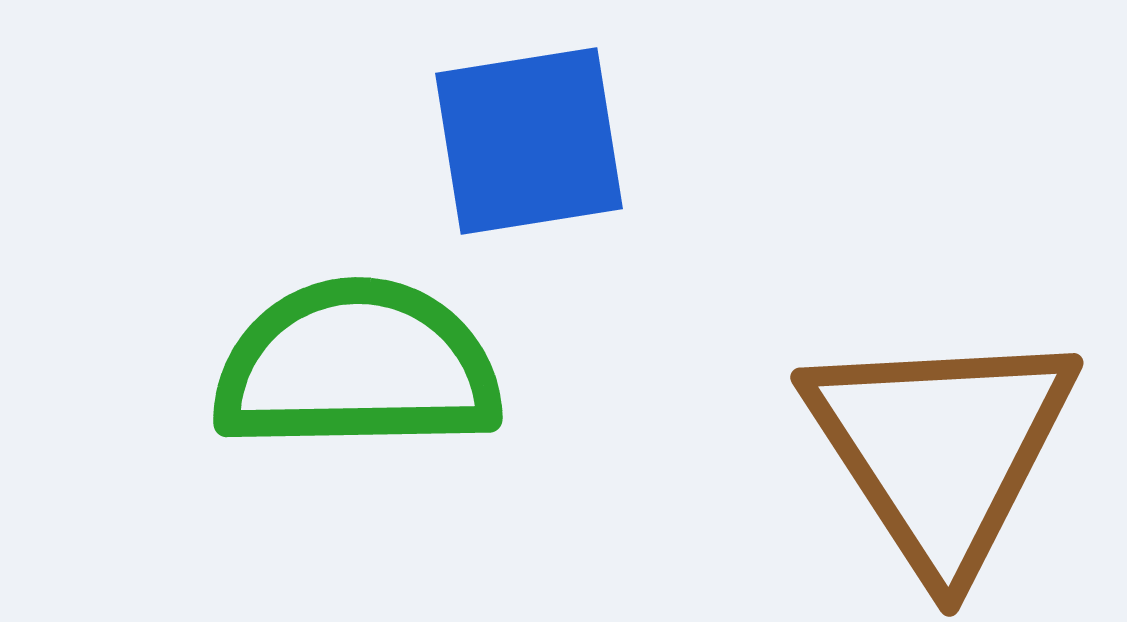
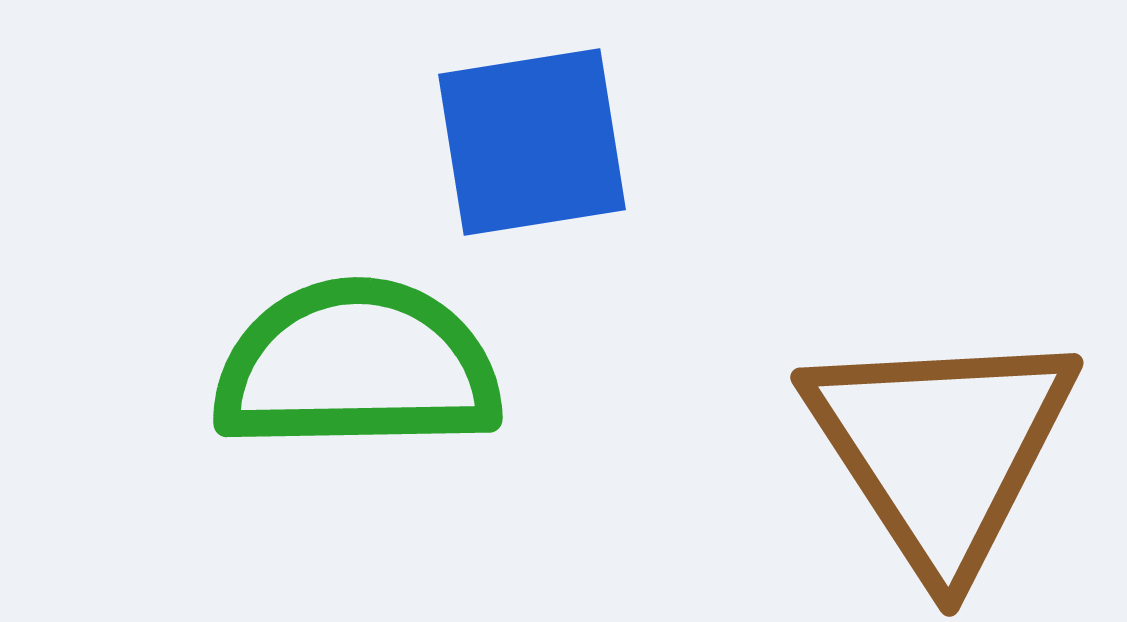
blue square: moved 3 px right, 1 px down
